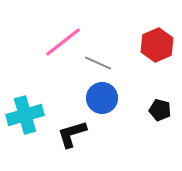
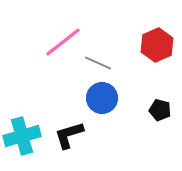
cyan cross: moved 3 px left, 21 px down
black L-shape: moved 3 px left, 1 px down
